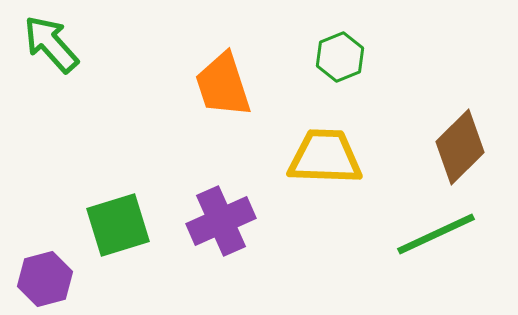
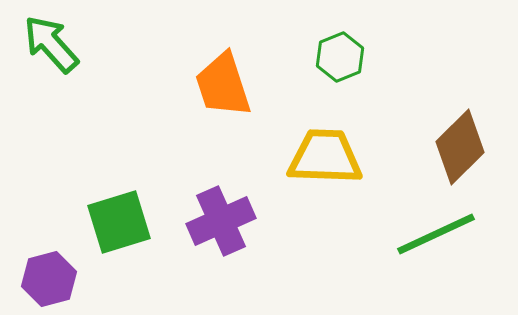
green square: moved 1 px right, 3 px up
purple hexagon: moved 4 px right
